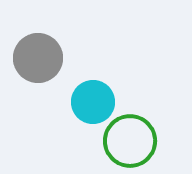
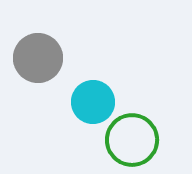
green circle: moved 2 px right, 1 px up
